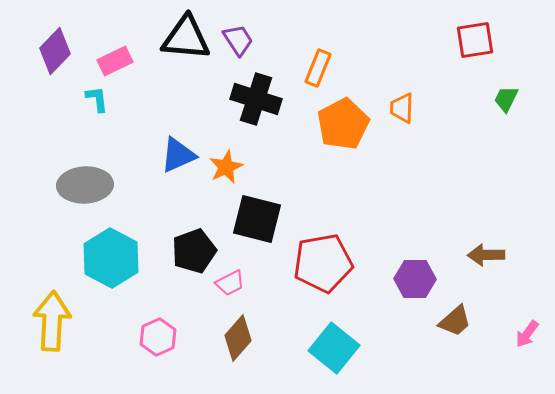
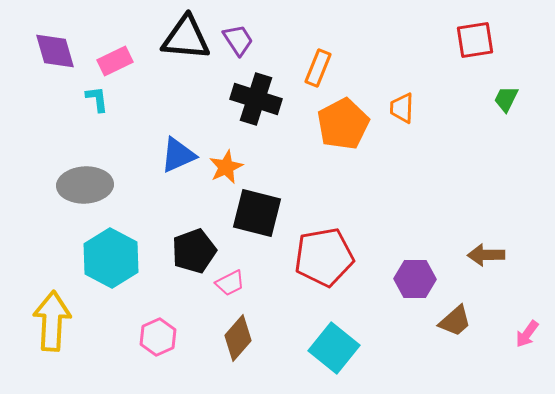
purple diamond: rotated 60 degrees counterclockwise
black square: moved 6 px up
red pentagon: moved 1 px right, 6 px up
